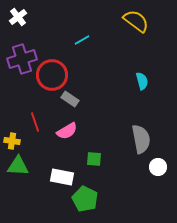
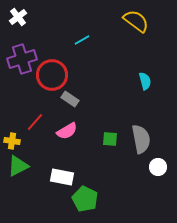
cyan semicircle: moved 3 px right
red line: rotated 60 degrees clockwise
green square: moved 16 px right, 20 px up
green triangle: rotated 30 degrees counterclockwise
